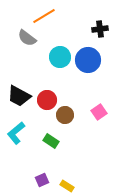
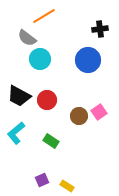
cyan circle: moved 20 px left, 2 px down
brown circle: moved 14 px right, 1 px down
